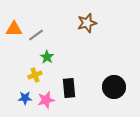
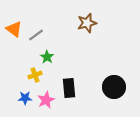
orange triangle: rotated 36 degrees clockwise
pink star: rotated 12 degrees counterclockwise
